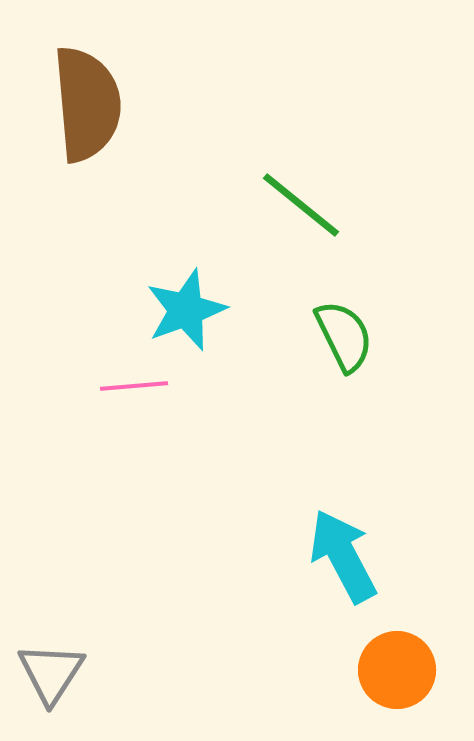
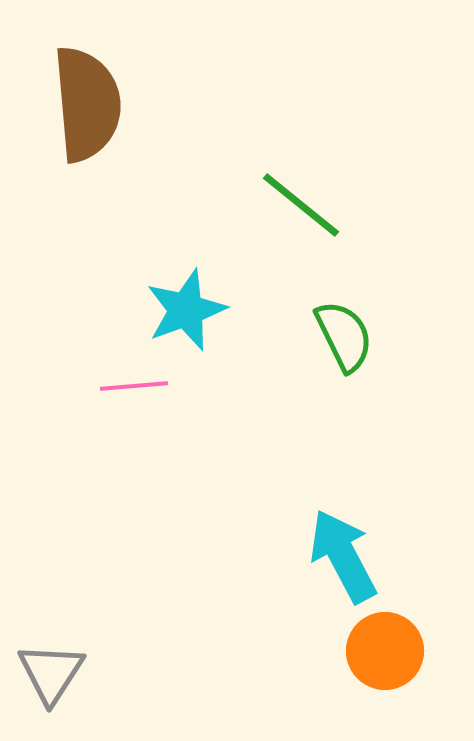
orange circle: moved 12 px left, 19 px up
